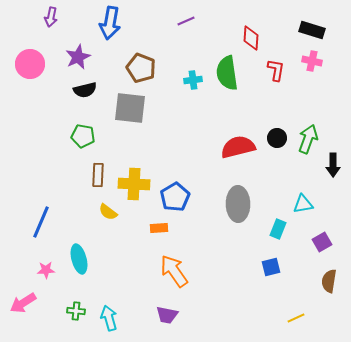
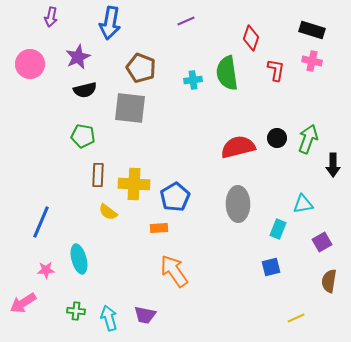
red diamond: rotated 15 degrees clockwise
purple trapezoid: moved 22 px left
